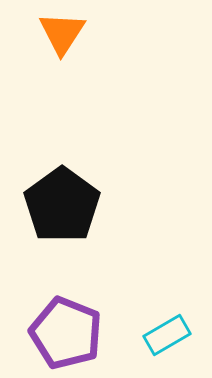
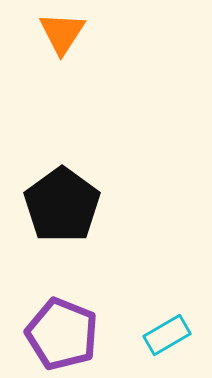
purple pentagon: moved 4 px left, 1 px down
